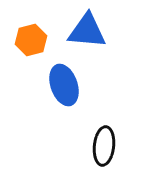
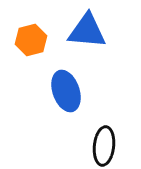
blue ellipse: moved 2 px right, 6 px down
